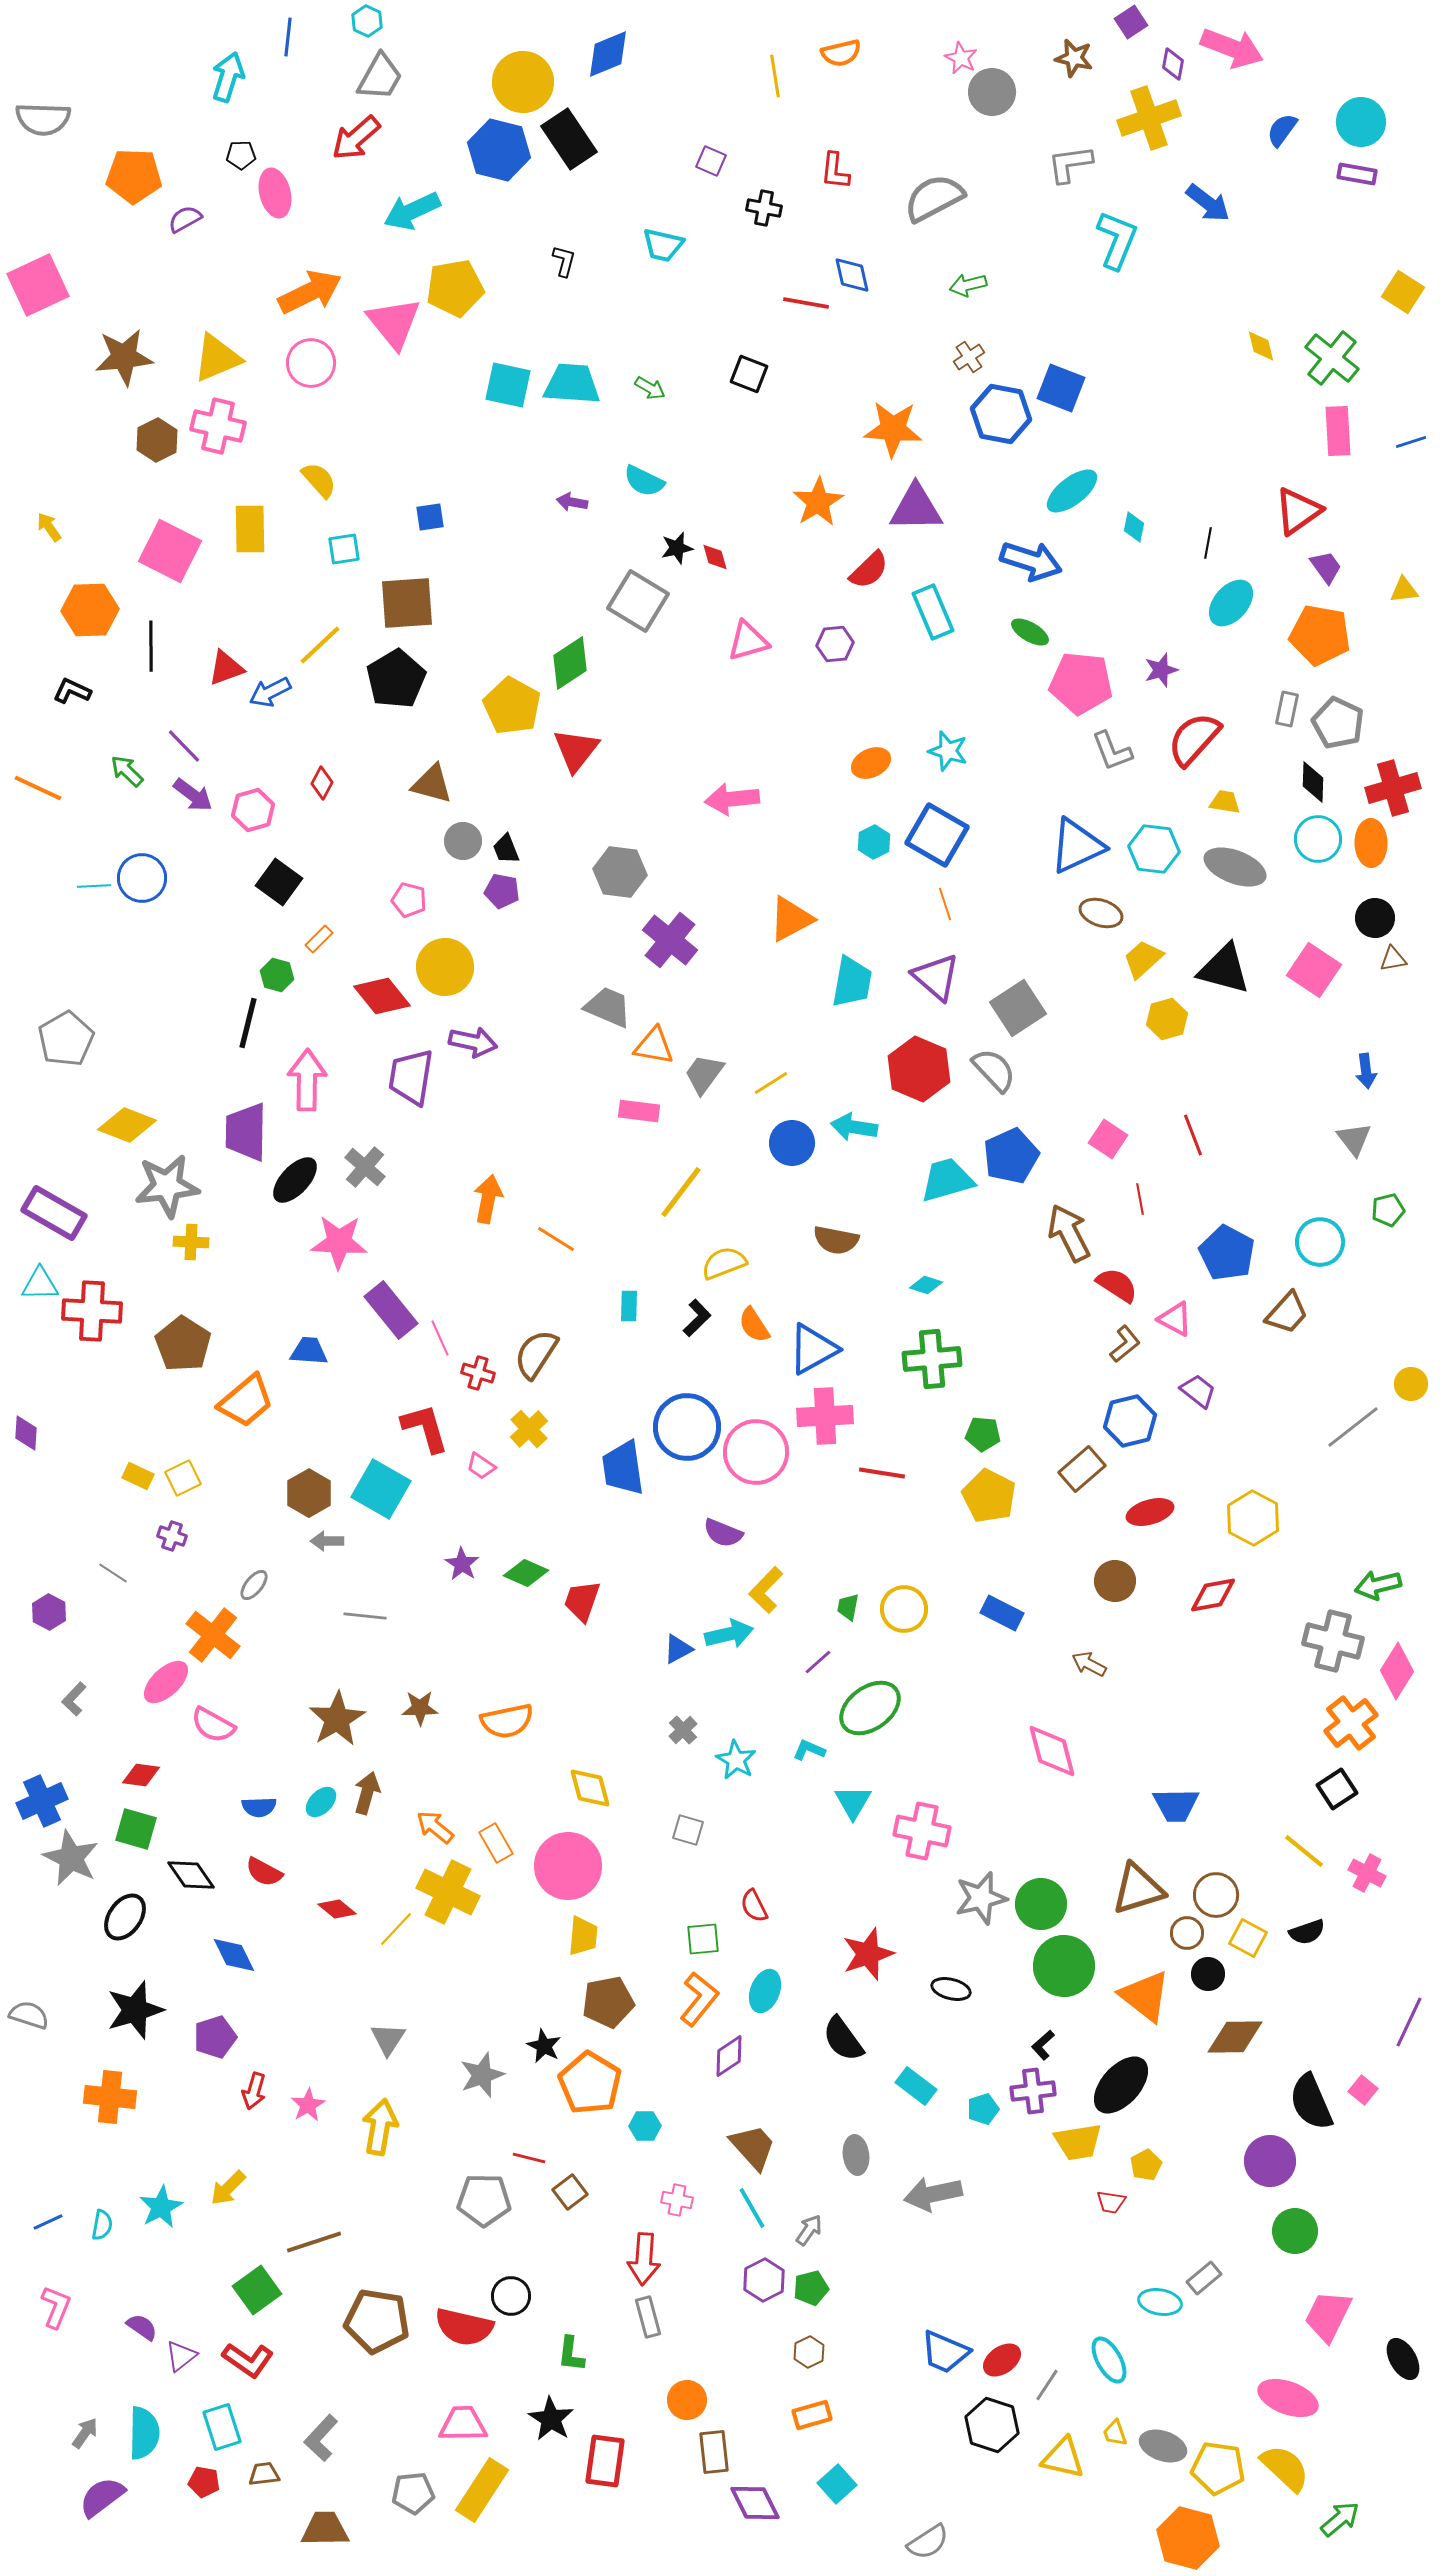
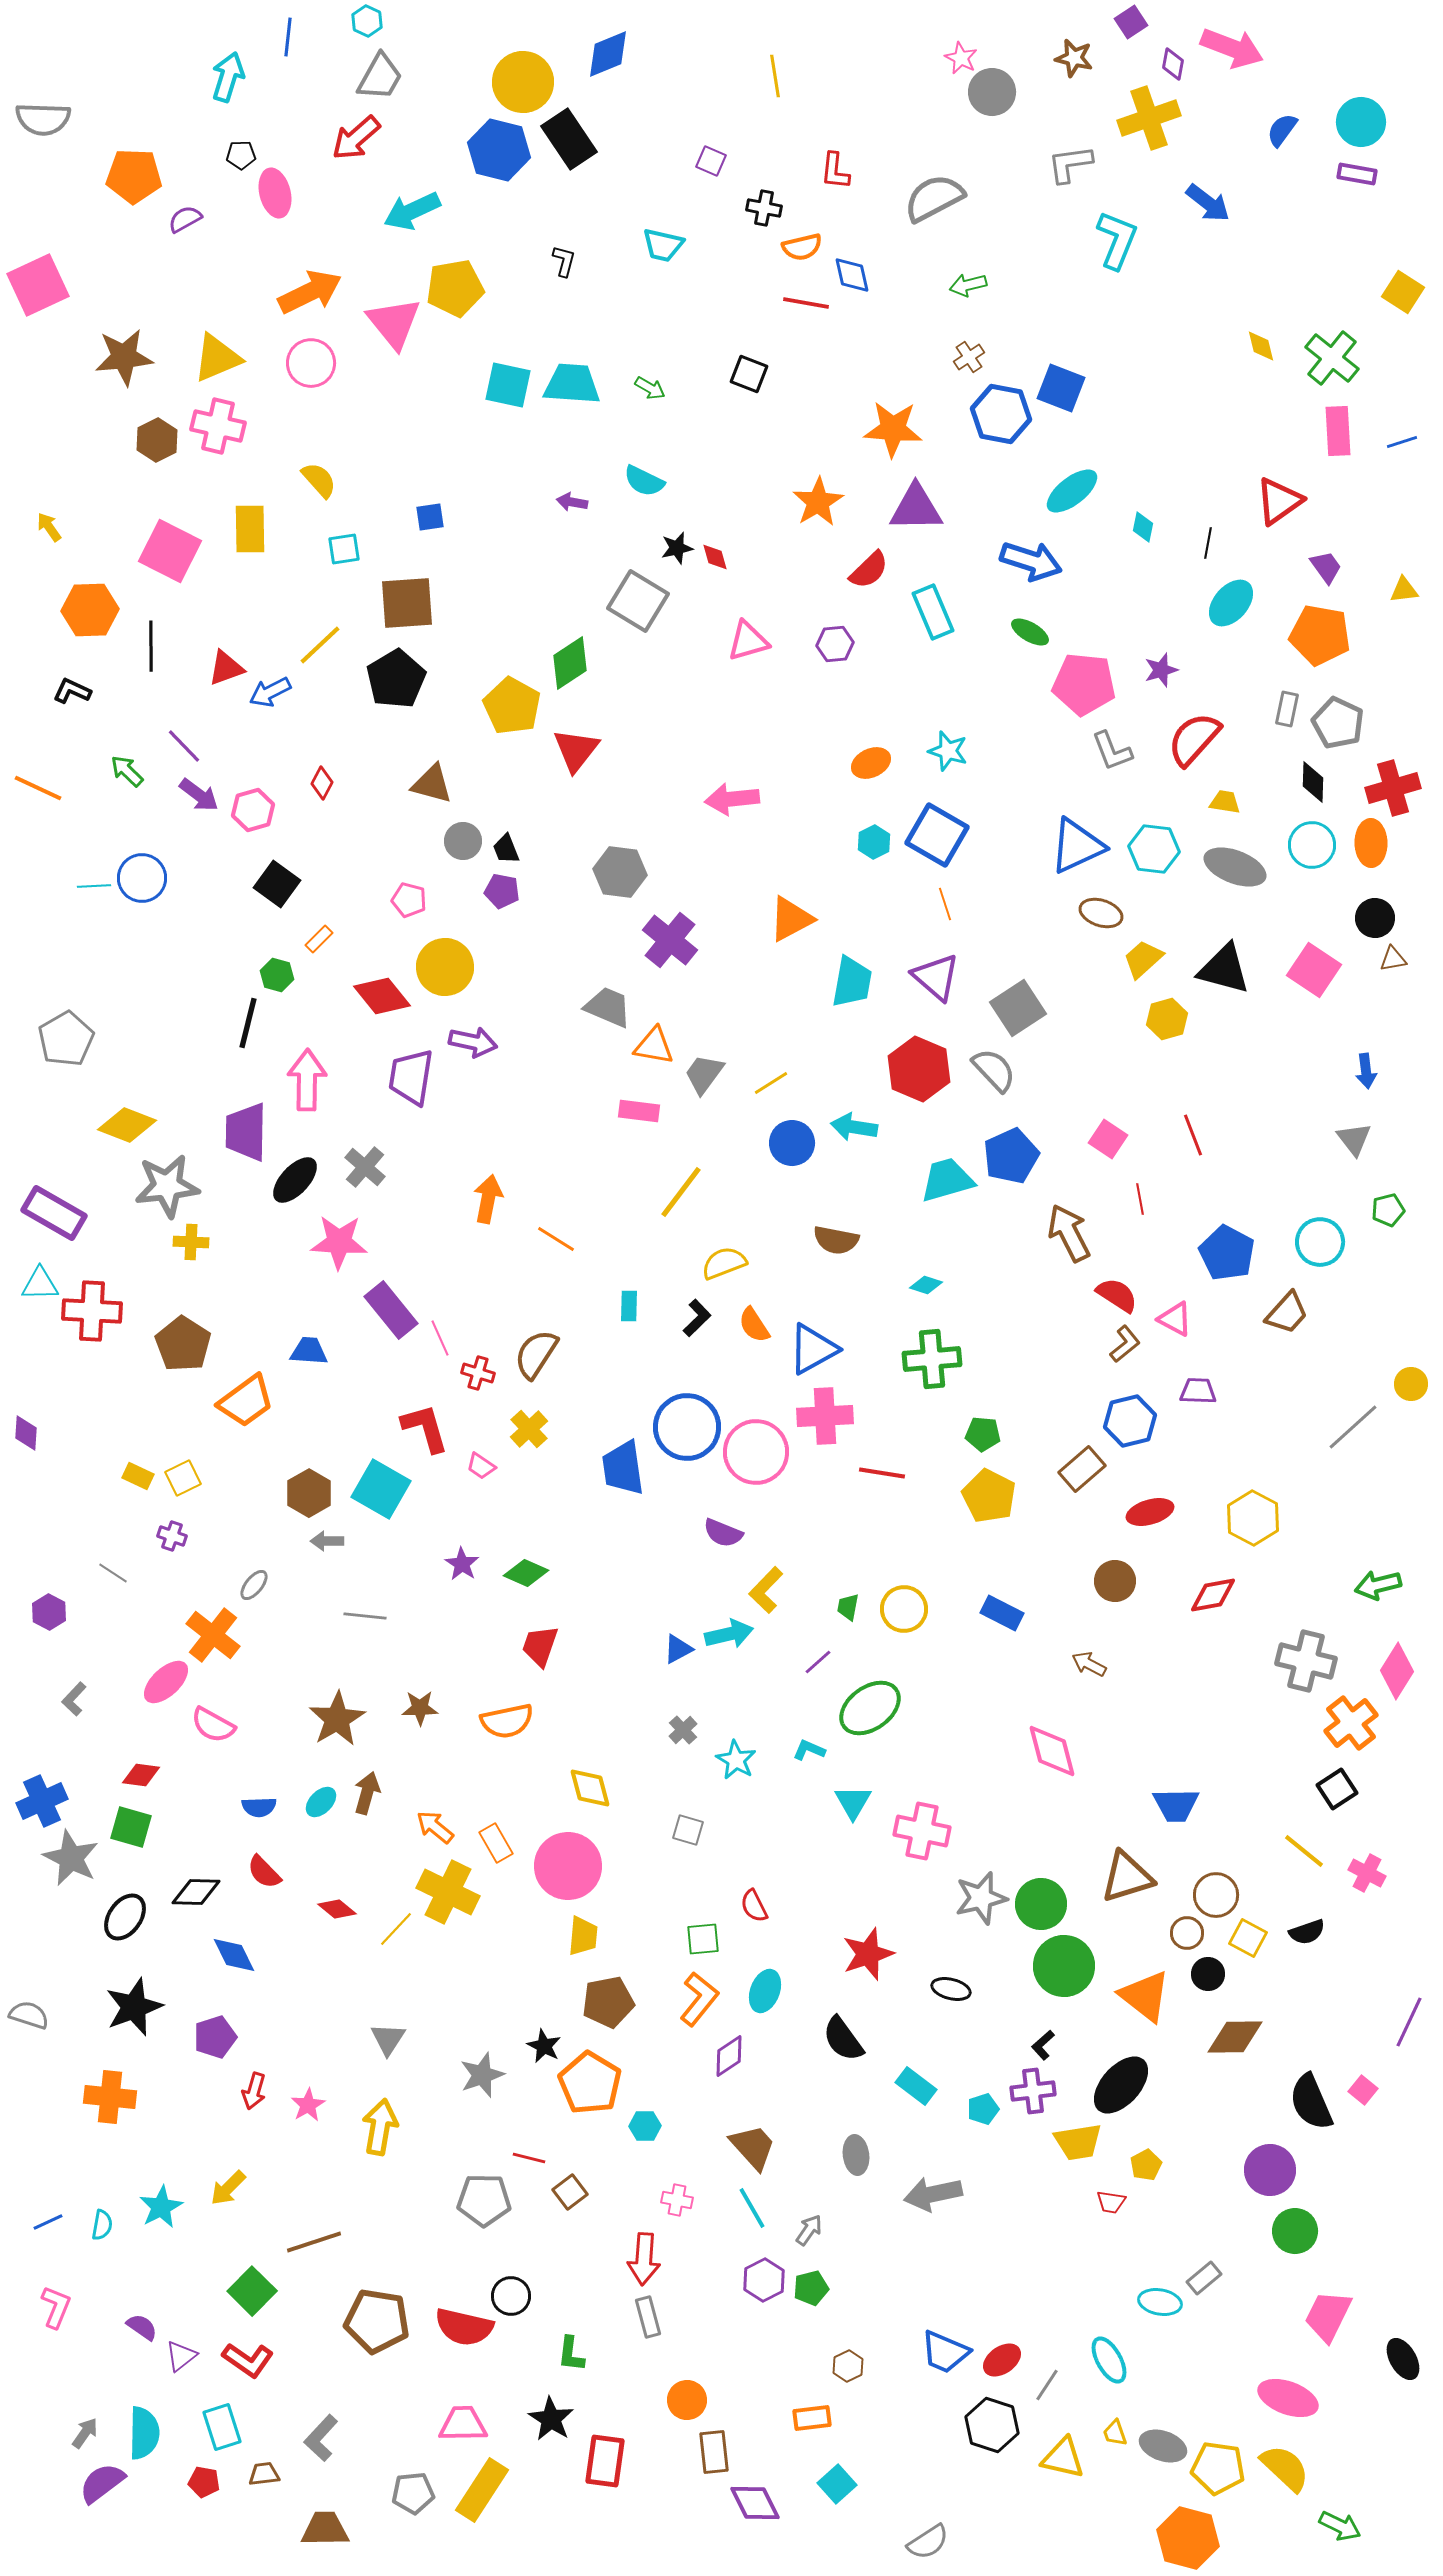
orange semicircle at (841, 53): moved 39 px left, 194 px down
blue line at (1411, 442): moved 9 px left
red triangle at (1298, 511): moved 19 px left, 10 px up
cyan diamond at (1134, 527): moved 9 px right
pink pentagon at (1081, 683): moved 3 px right, 1 px down
purple arrow at (193, 795): moved 6 px right
cyan circle at (1318, 839): moved 6 px left, 6 px down
black square at (279, 882): moved 2 px left, 2 px down
red semicircle at (1117, 1285): moved 10 px down
purple trapezoid at (1198, 1391): rotated 36 degrees counterclockwise
orange trapezoid at (246, 1401): rotated 4 degrees clockwise
gray line at (1353, 1427): rotated 4 degrees counterclockwise
red trapezoid at (582, 1601): moved 42 px left, 45 px down
gray cross at (1333, 1641): moved 27 px left, 20 px down
green square at (136, 1829): moved 5 px left, 2 px up
red semicircle at (264, 1872): rotated 18 degrees clockwise
black diamond at (191, 1875): moved 5 px right, 17 px down; rotated 54 degrees counterclockwise
brown triangle at (1138, 1889): moved 11 px left, 12 px up
black star at (135, 2010): moved 1 px left, 3 px up; rotated 4 degrees counterclockwise
purple circle at (1270, 2161): moved 9 px down
green square at (257, 2290): moved 5 px left, 1 px down; rotated 9 degrees counterclockwise
brown hexagon at (809, 2352): moved 39 px right, 14 px down
orange rectangle at (812, 2415): moved 3 px down; rotated 9 degrees clockwise
purple semicircle at (102, 2497): moved 14 px up
green arrow at (1340, 2519): moved 7 px down; rotated 66 degrees clockwise
